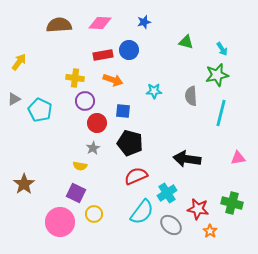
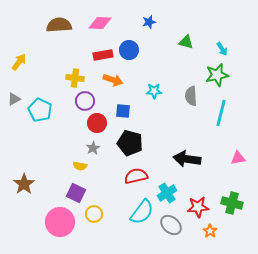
blue star: moved 5 px right
red semicircle: rotated 10 degrees clockwise
red star: moved 2 px up; rotated 15 degrees counterclockwise
